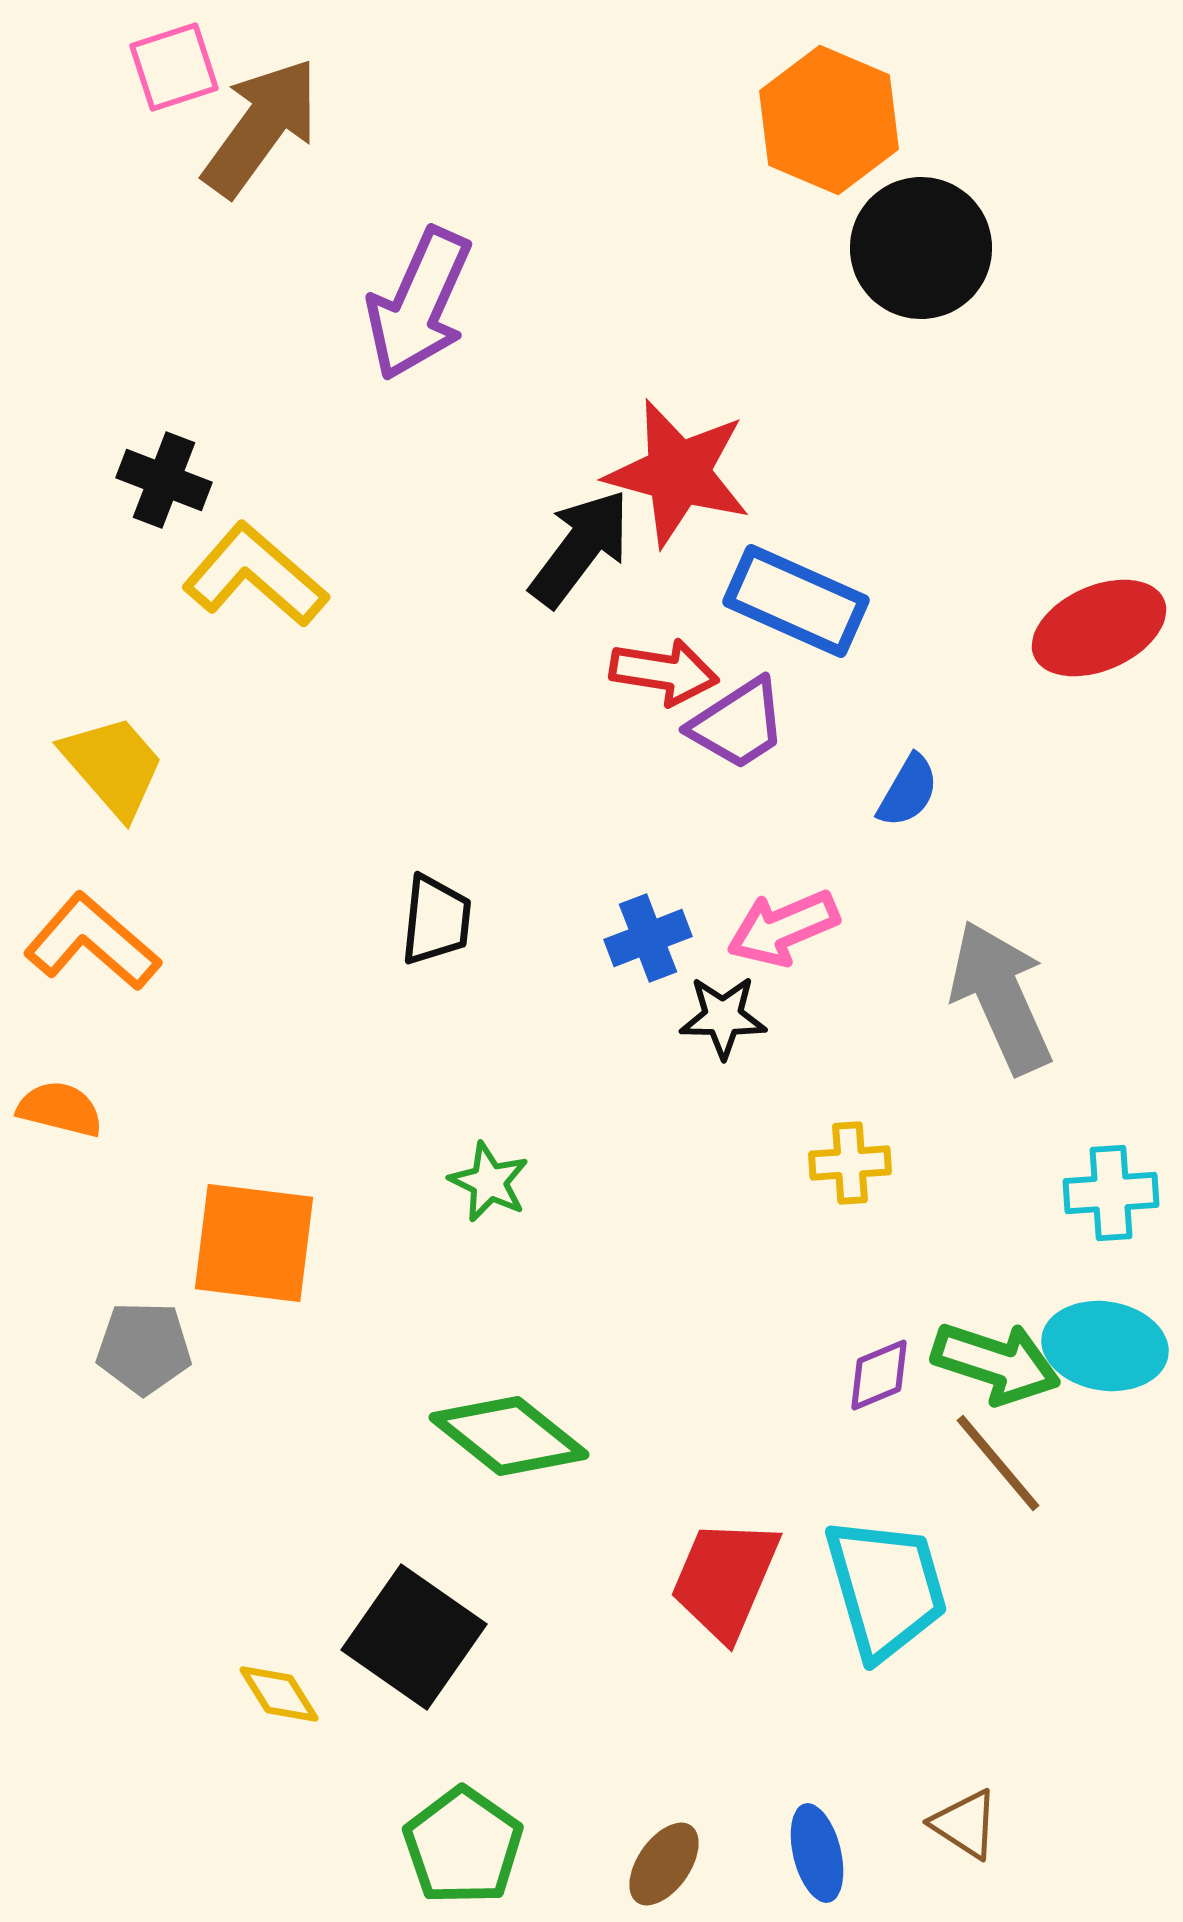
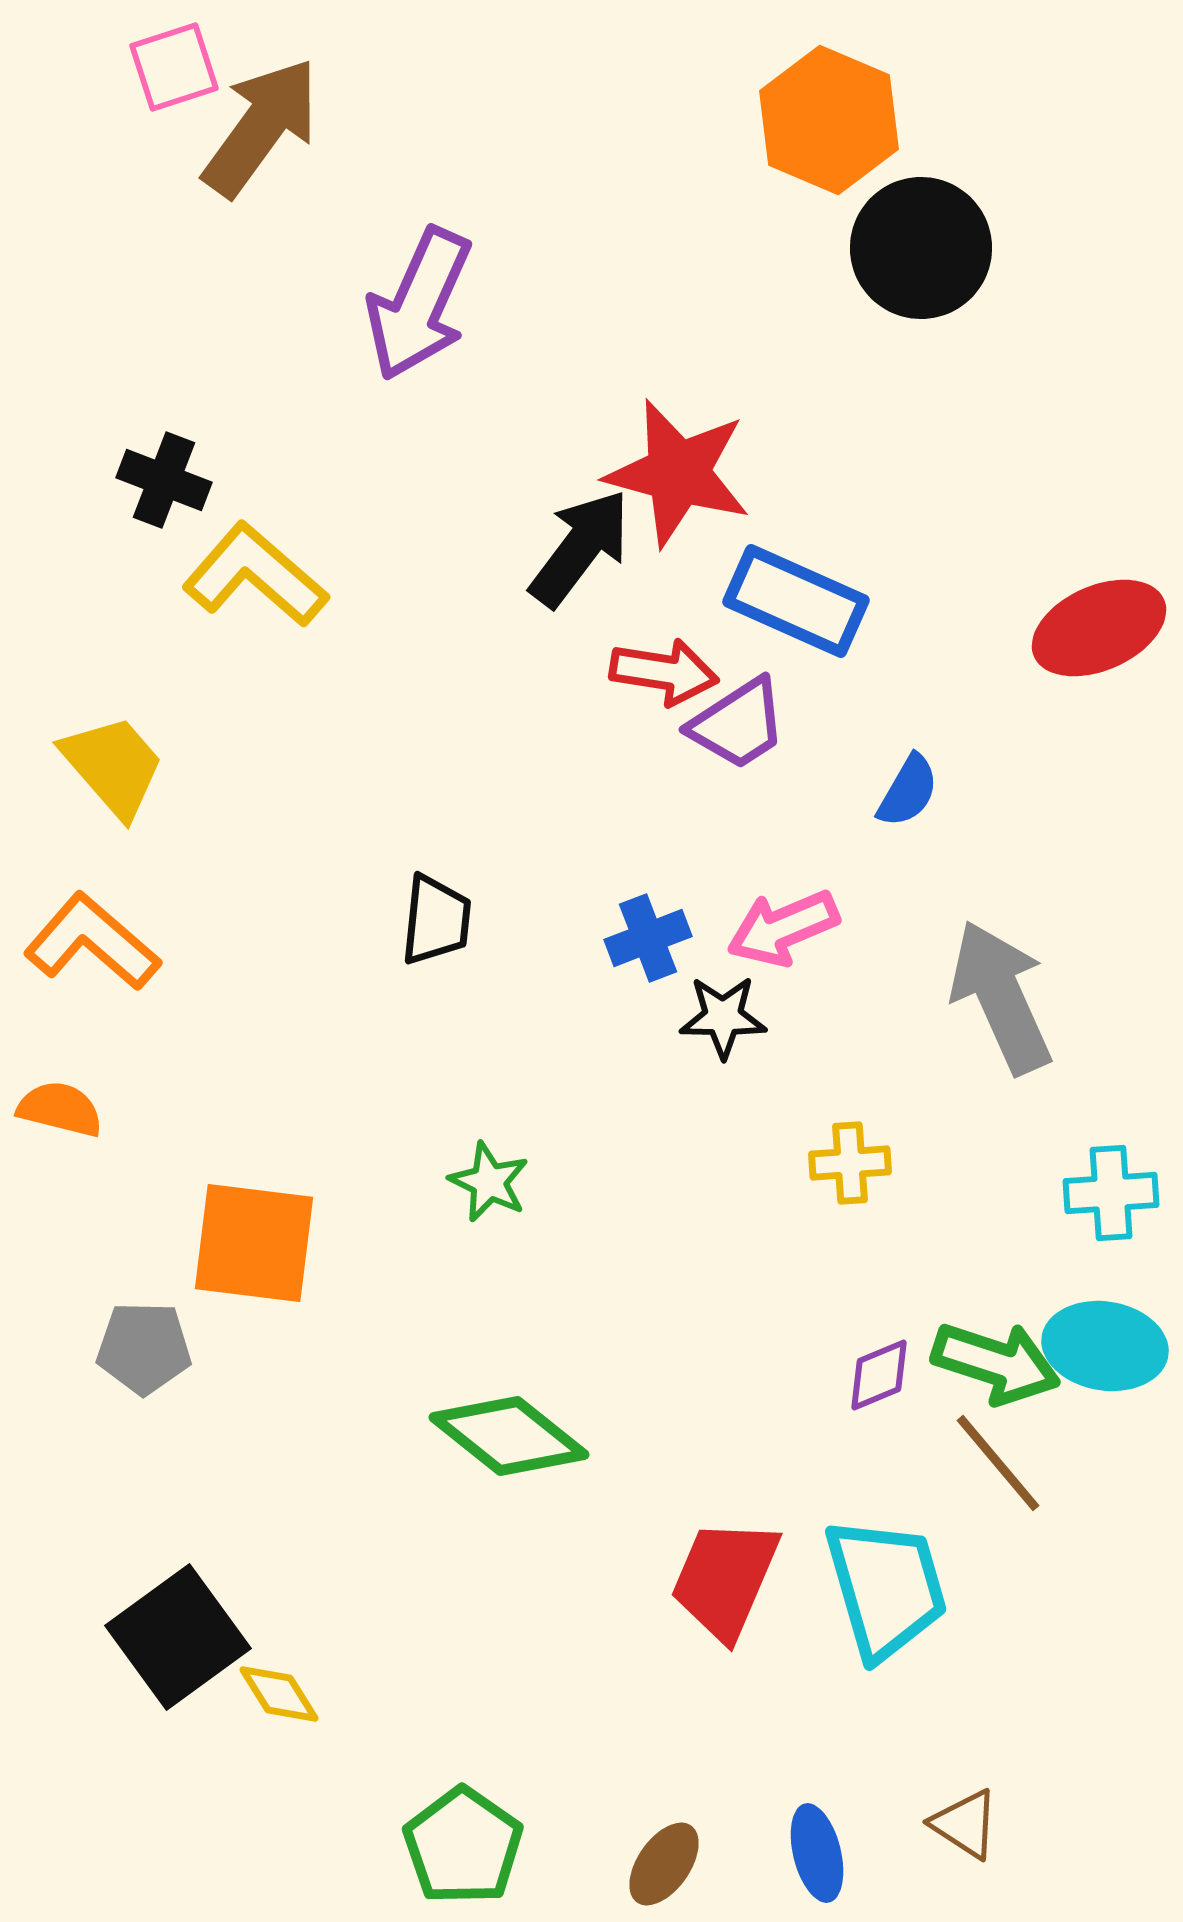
black square: moved 236 px left; rotated 19 degrees clockwise
